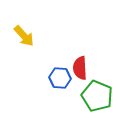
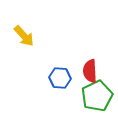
red semicircle: moved 10 px right, 3 px down
green pentagon: rotated 24 degrees clockwise
